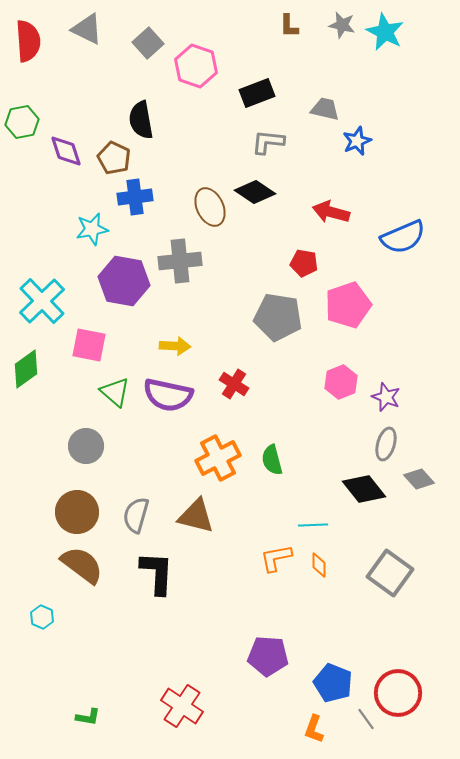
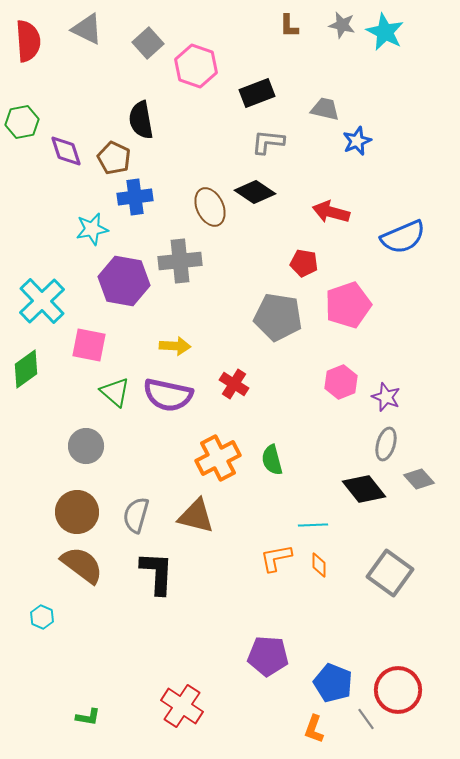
red circle at (398, 693): moved 3 px up
